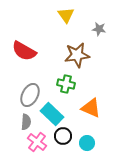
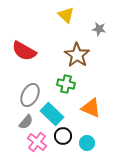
yellow triangle: rotated 12 degrees counterclockwise
brown star: rotated 30 degrees counterclockwise
gray semicircle: rotated 35 degrees clockwise
